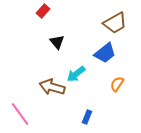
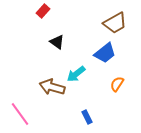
black triangle: rotated 14 degrees counterclockwise
blue rectangle: rotated 48 degrees counterclockwise
